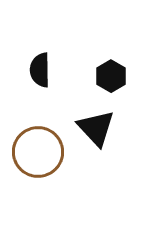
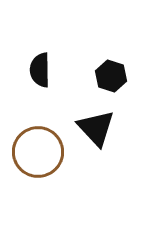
black hexagon: rotated 12 degrees counterclockwise
